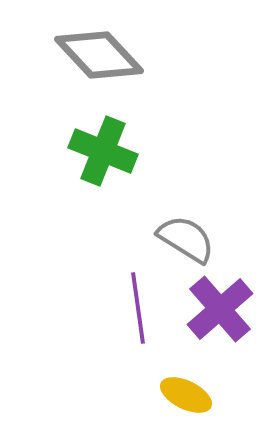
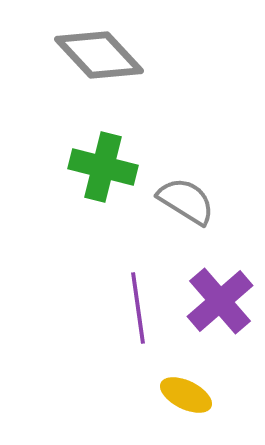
green cross: moved 16 px down; rotated 8 degrees counterclockwise
gray semicircle: moved 38 px up
purple cross: moved 8 px up
